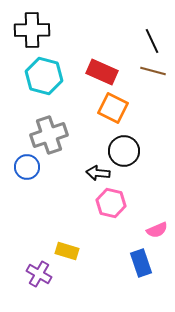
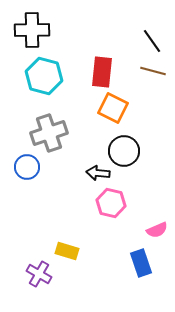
black line: rotated 10 degrees counterclockwise
red rectangle: rotated 72 degrees clockwise
gray cross: moved 2 px up
